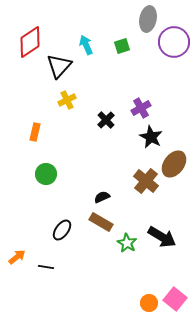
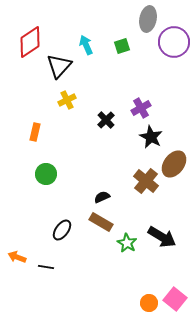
orange arrow: rotated 120 degrees counterclockwise
